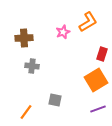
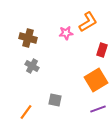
pink star: moved 3 px right, 1 px down; rotated 16 degrees clockwise
brown cross: moved 4 px right; rotated 18 degrees clockwise
red rectangle: moved 4 px up
gray cross: rotated 24 degrees clockwise
